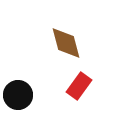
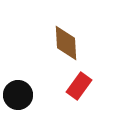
brown diamond: rotated 12 degrees clockwise
